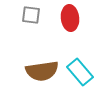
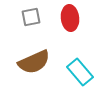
gray square: moved 2 px down; rotated 18 degrees counterclockwise
brown semicircle: moved 8 px left, 9 px up; rotated 16 degrees counterclockwise
